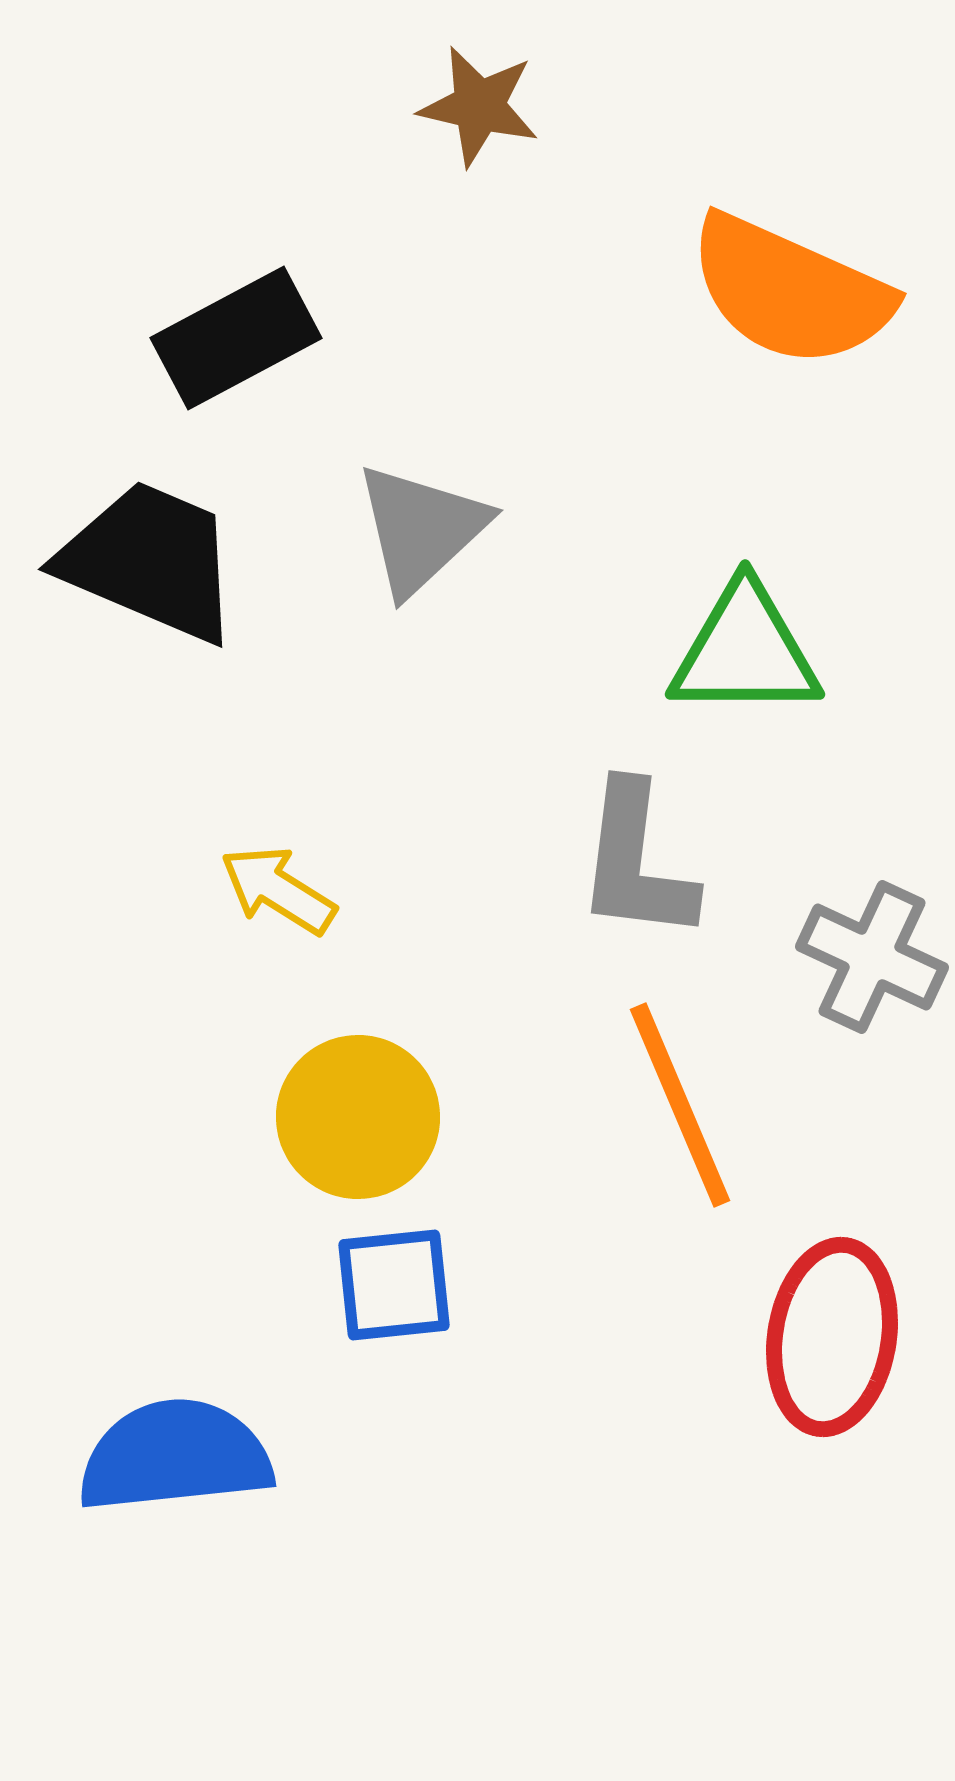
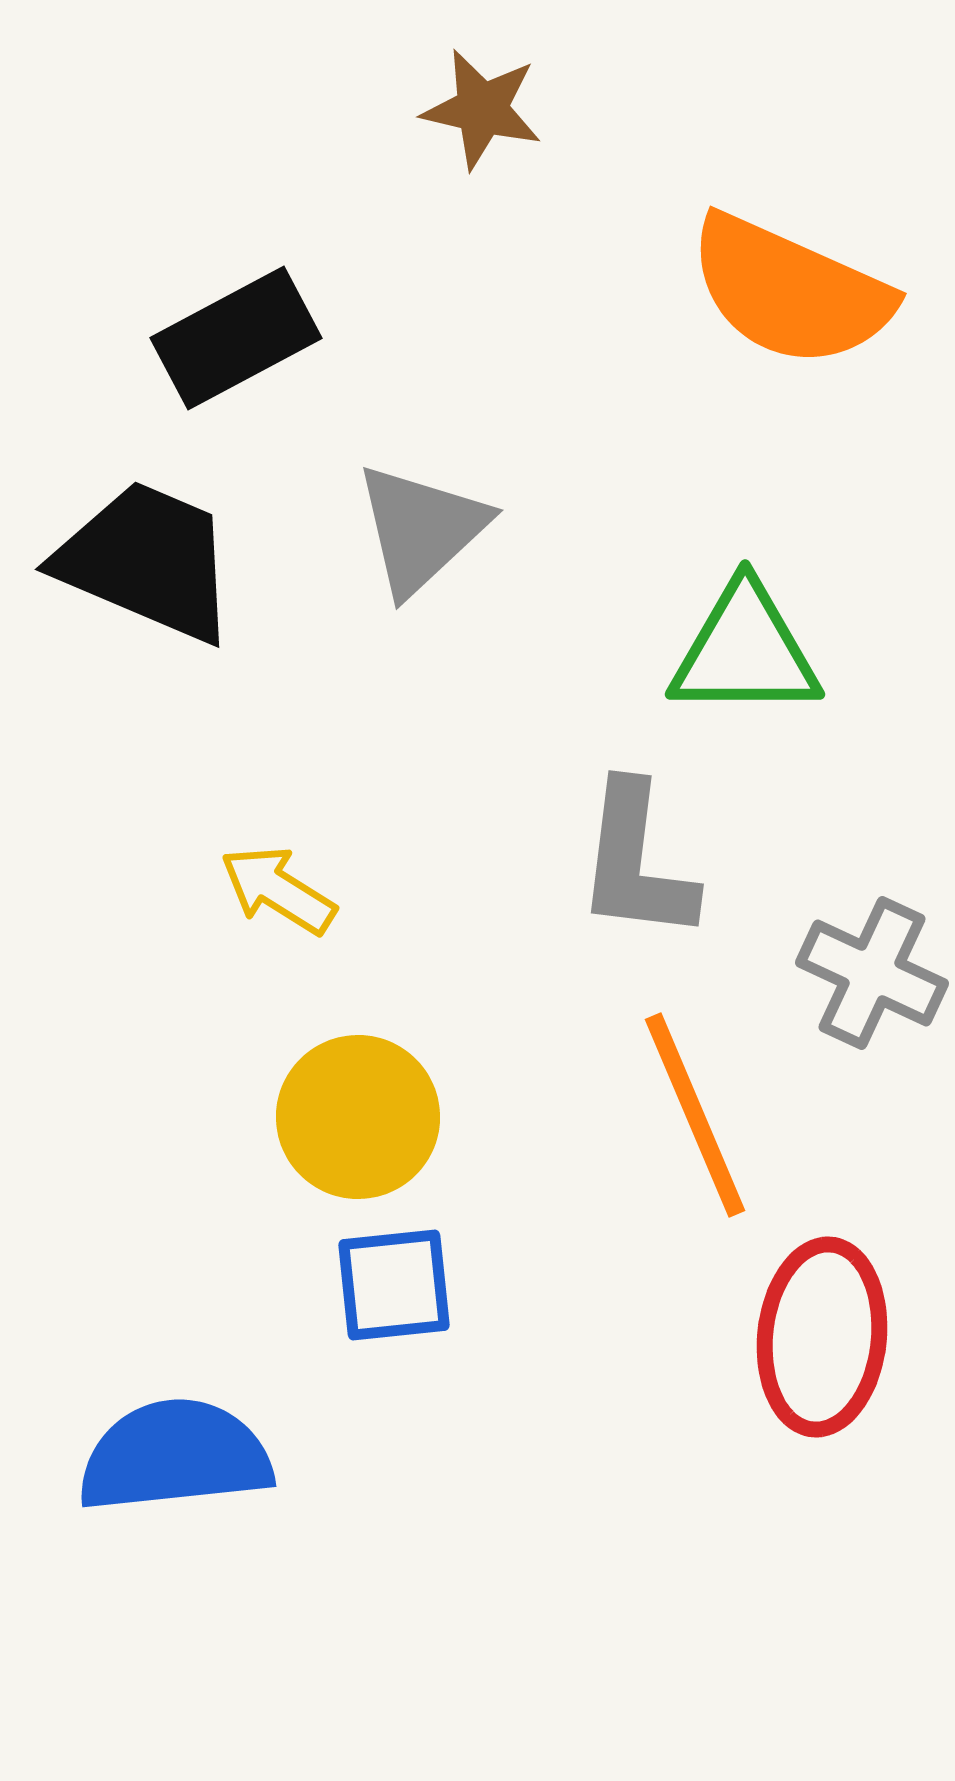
brown star: moved 3 px right, 3 px down
black trapezoid: moved 3 px left
gray cross: moved 16 px down
orange line: moved 15 px right, 10 px down
red ellipse: moved 10 px left; rotated 3 degrees counterclockwise
